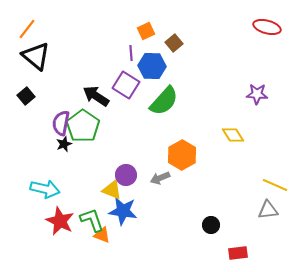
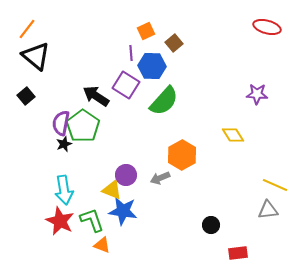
cyan arrow: moved 19 px right, 1 px down; rotated 68 degrees clockwise
orange triangle: moved 10 px down
